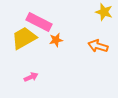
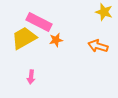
pink arrow: rotated 120 degrees clockwise
